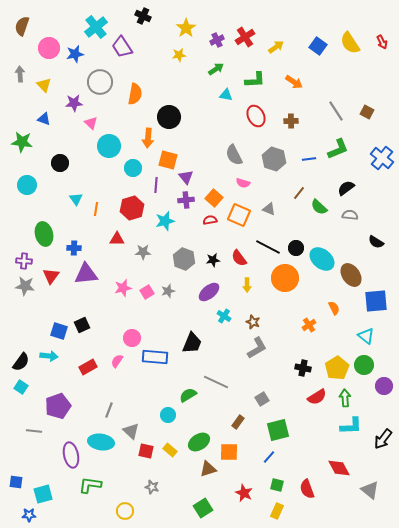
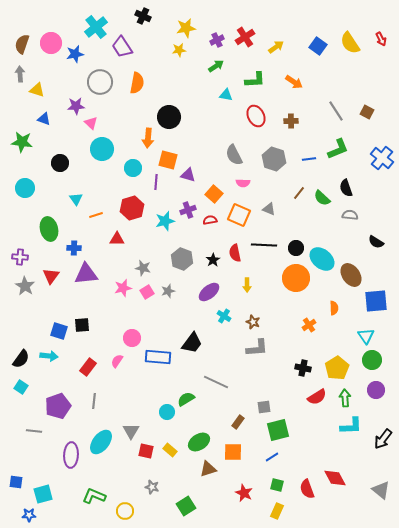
brown semicircle at (22, 26): moved 18 px down
yellow star at (186, 28): rotated 24 degrees clockwise
red arrow at (382, 42): moved 1 px left, 3 px up
pink circle at (49, 48): moved 2 px right, 5 px up
yellow star at (179, 55): moved 5 px up
green arrow at (216, 69): moved 3 px up
yellow triangle at (44, 85): moved 7 px left, 5 px down; rotated 28 degrees counterclockwise
orange semicircle at (135, 94): moved 2 px right, 11 px up
purple star at (74, 103): moved 2 px right, 3 px down
cyan circle at (109, 146): moved 7 px left, 3 px down
purple triangle at (186, 177): moved 2 px right, 2 px up; rotated 35 degrees counterclockwise
pink semicircle at (243, 183): rotated 16 degrees counterclockwise
cyan circle at (27, 185): moved 2 px left, 3 px down
purple line at (156, 185): moved 3 px up
black semicircle at (346, 188): rotated 72 degrees counterclockwise
orange square at (214, 198): moved 4 px up
purple cross at (186, 200): moved 2 px right, 10 px down; rotated 14 degrees counterclockwise
green semicircle at (319, 207): moved 3 px right, 9 px up
orange line at (96, 209): moved 6 px down; rotated 64 degrees clockwise
green ellipse at (44, 234): moved 5 px right, 5 px up
black line at (268, 247): moved 4 px left, 2 px up; rotated 25 degrees counterclockwise
gray star at (143, 252): moved 16 px down; rotated 14 degrees clockwise
red semicircle at (239, 258): moved 4 px left, 5 px up; rotated 24 degrees clockwise
gray hexagon at (184, 259): moved 2 px left
black star at (213, 260): rotated 24 degrees counterclockwise
purple cross at (24, 261): moved 4 px left, 4 px up
orange circle at (285, 278): moved 11 px right
gray star at (25, 286): rotated 24 degrees clockwise
orange semicircle at (334, 308): rotated 24 degrees clockwise
black square at (82, 325): rotated 21 degrees clockwise
cyan triangle at (366, 336): rotated 18 degrees clockwise
black trapezoid at (192, 343): rotated 15 degrees clockwise
gray L-shape at (257, 348): rotated 25 degrees clockwise
blue rectangle at (155, 357): moved 3 px right
black semicircle at (21, 362): moved 3 px up
green circle at (364, 365): moved 8 px right, 5 px up
red rectangle at (88, 367): rotated 24 degrees counterclockwise
purple circle at (384, 386): moved 8 px left, 4 px down
green semicircle at (188, 395): moved 2 px left, 4 px down
gray square at (262, 399): moved 2 px right, 8 px down; rotated 24 degrees clockwise
gray line at (109, 410): moved 15 px left, 9 px up; rotated 14 degrees counterclockwise
cyan circle at (168, 415): moved 1 px left, 3 px up
gray triangle at (131, 431): rotated 18 degrees clockwise
cyan ellipse at (101, 442): rotated 60 degrees counterclockwise
orange square at (229, 452): moved 4 px right
purple ellipse at (71, 455): rotated 15 degrees clockwise
blue line at (269, 457): moved 3 px right; rotated 16 degrees clockwise
red diamond at (339, 468): moved 4 px left, 10 px down
green L-shape at (90, 485): moved 4 px right, 11 px down; rotated 15 degrees clockwise
gray triangle at (370, 490): moved 11 px right
green square at (203, 508): moved 17 px left, 2 px up
